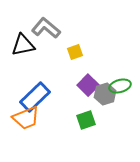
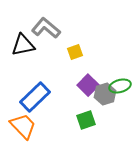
orange trapezoid: moved 3 px left, 8 px down; rotated 112 degrees counterclockwise
